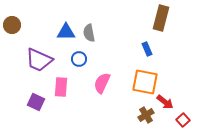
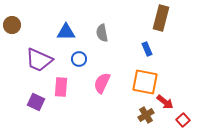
gray semicircle: moved 13 px right
